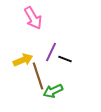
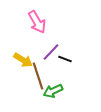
pink arrow: moved 4 px right, 4 px down
purple line: rotated 18 degrees clockwise
yellow arrow: rotated 54 degrees clockwise
